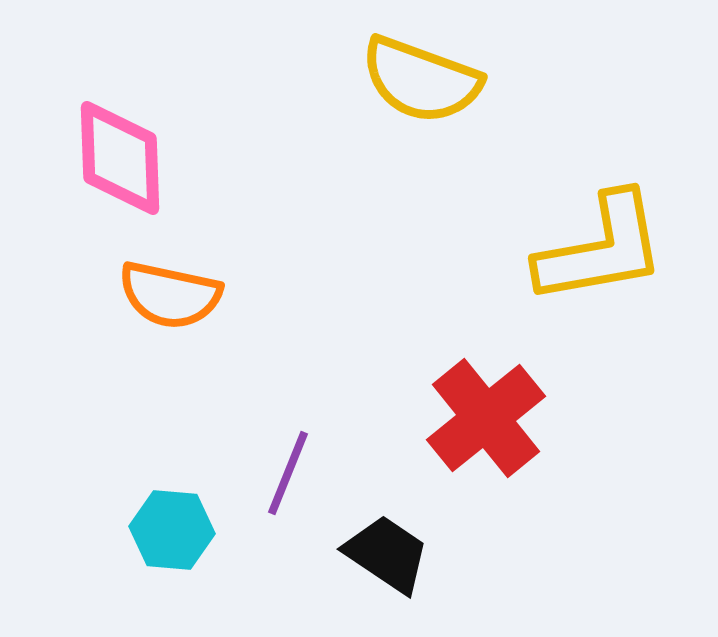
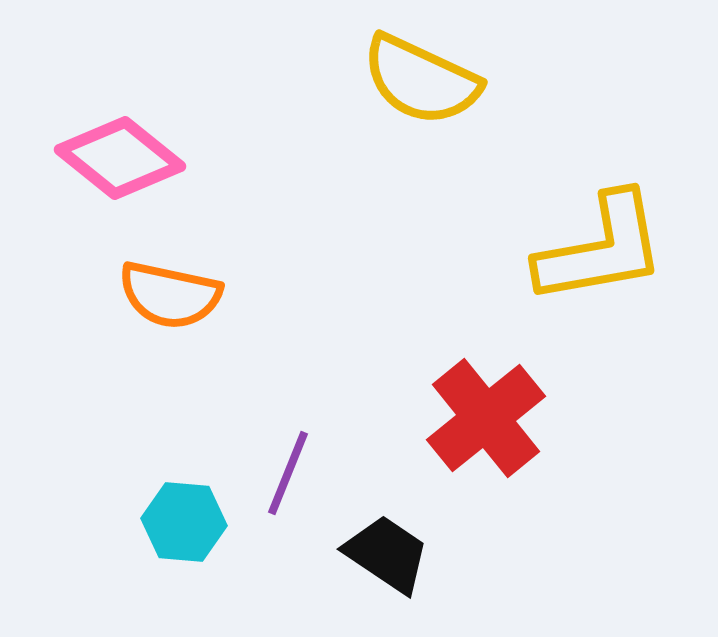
yellow semicircle: rotated 5 degrees clockwise
pink diamond: rotated 49 degrees counterclockwise
cyan hexagon: moved 12 px right, 8 px up
